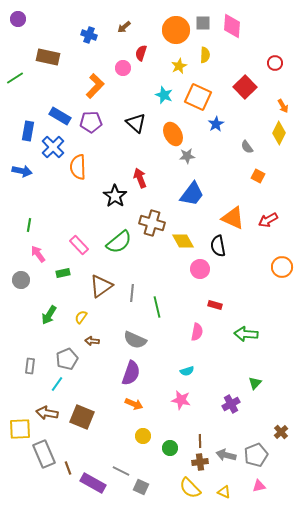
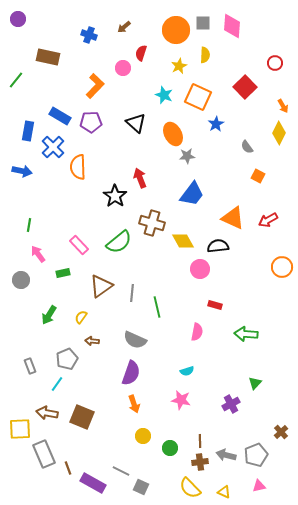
green line at (15, 78): moved 1 px right, 2 px down; rotated 18 degrees counterclockwise
black semicircle at (218, 246): rotated 95 degrees clockwise
gray rectangle at (30, 366): rotated 28 degrees counterclockwise
orange arrow at (134, 404): rotated 48 degrees clockwise
